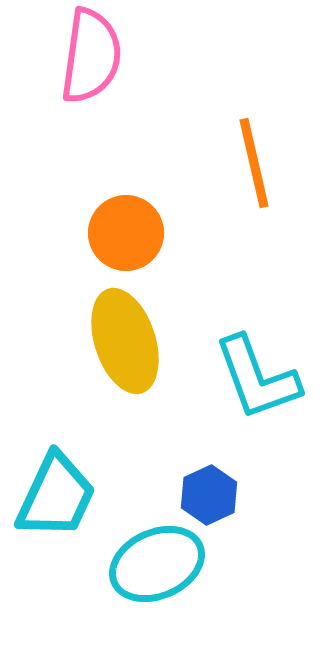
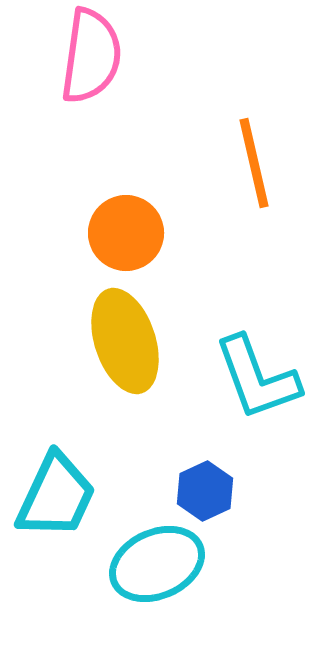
blue hexagon: moved 4 px left, 4 px up
